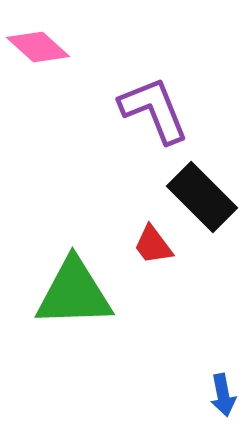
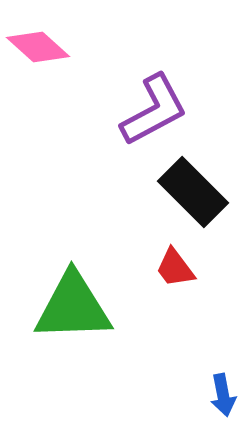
purple L-shape: rotated 84 degrees clockwise
black rectangle: moved 9 px left, 5 px up
red trapezoid: moved 22 px right, 23 px down
green triangle: moved 1 px left, 14 px down
